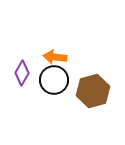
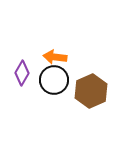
brown hexagon: moved 2 px left; rotated 8 degrees counterclockwise
